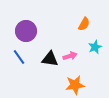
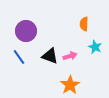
orange semicircle: rotated 152 degrees clockwise
cyan star: rotated 24 degrees counterclockwise
black triangle: moved 3 px up; rotated 12 degrees clockwise
orange star: moved 5 px left; rotated 24 degrees counterclockwise
